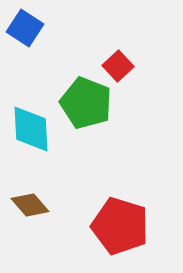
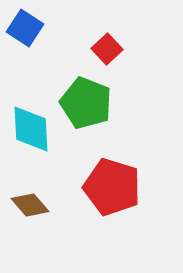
red square: moved 11 px left, 17 px up
red pentagon: moved 8 px left, 39 px up
